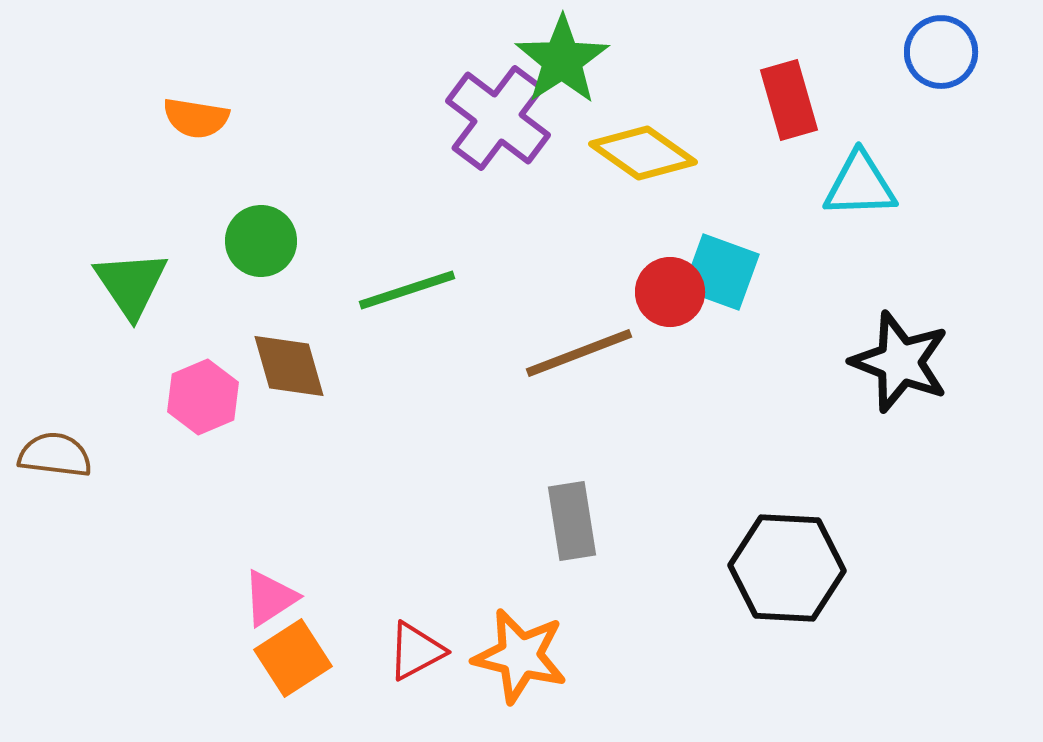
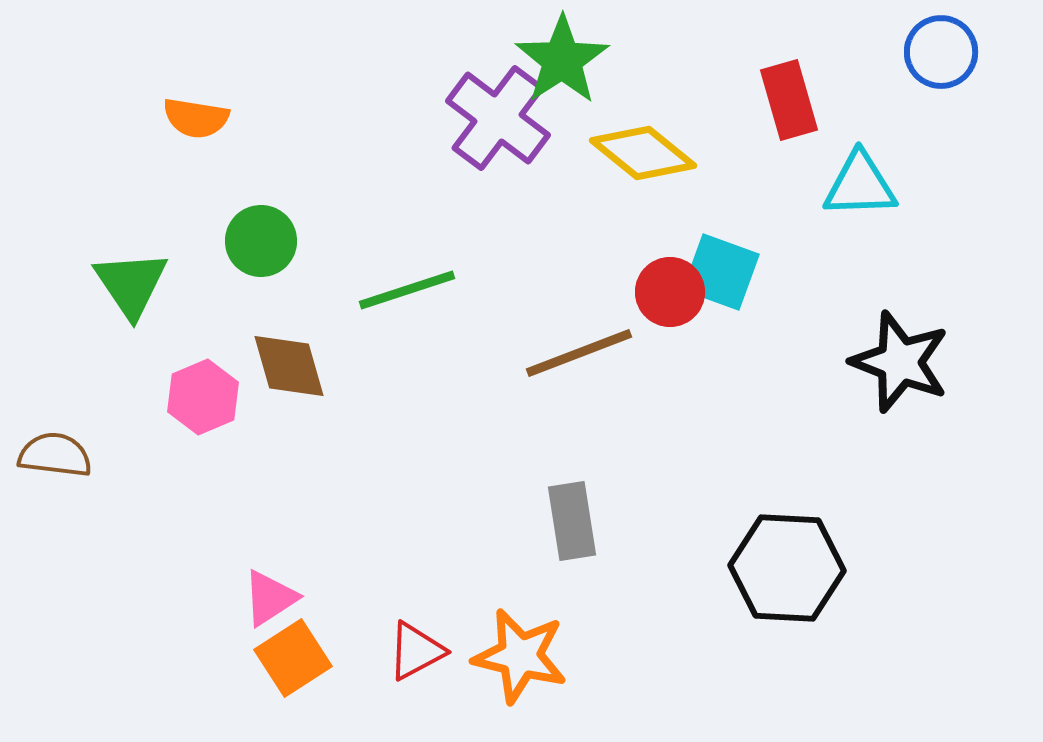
yellow diamond: rotated 4 degrees clockwise
